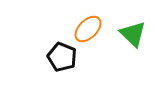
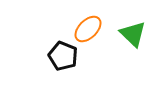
black pentagon: moved 1 px right, 1 px up
